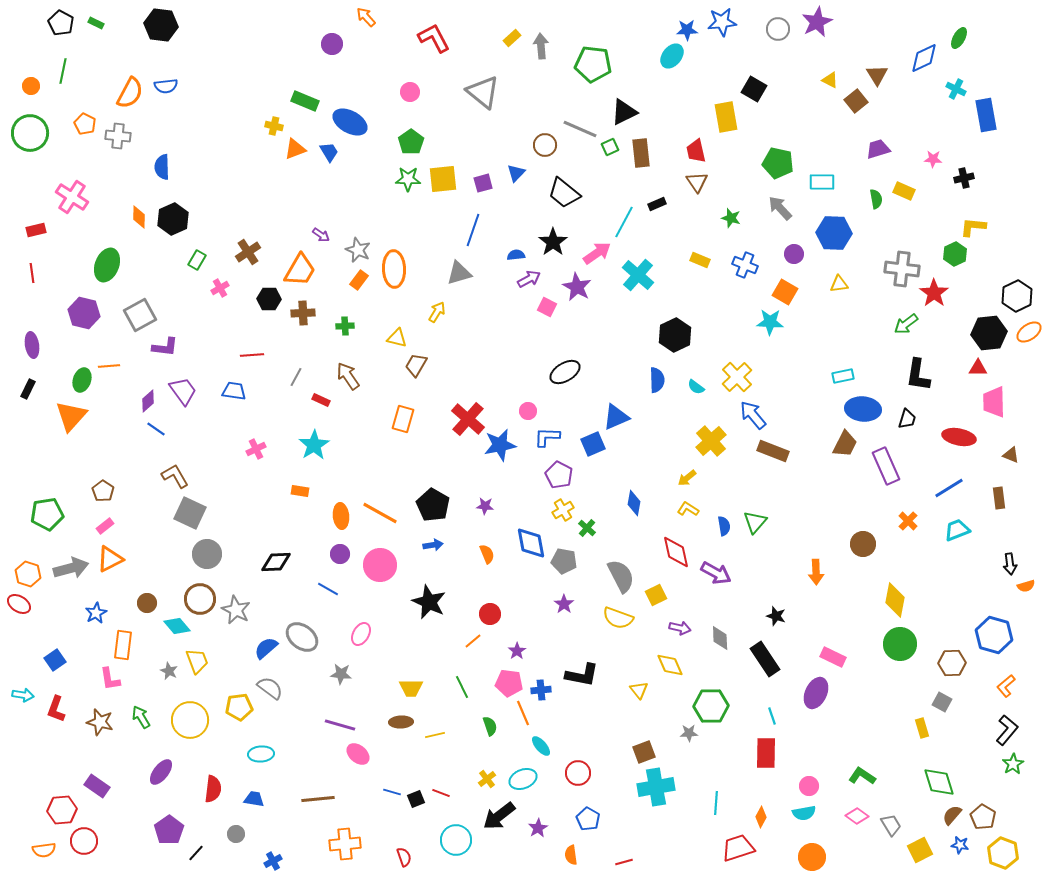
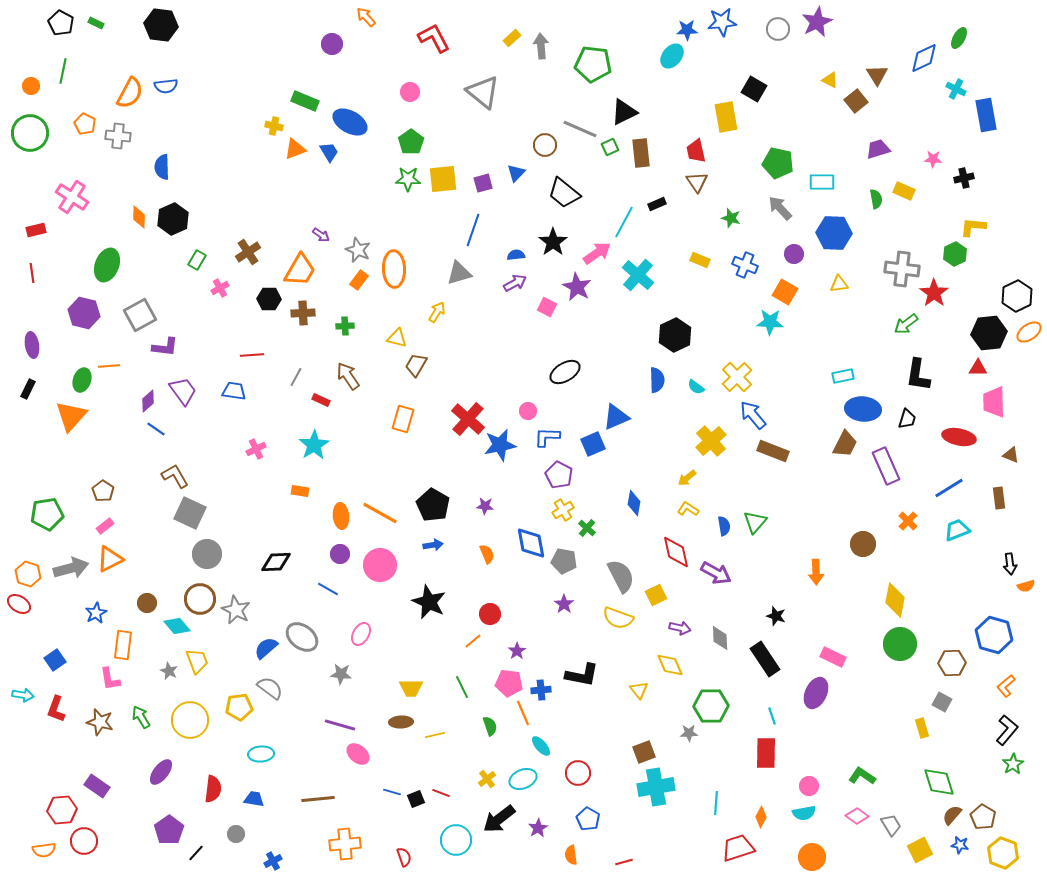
purple arrow at (529, 279): moved 14 px left, 4 px down
black arrow at (499, 816): moved 3 px down
